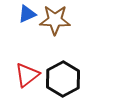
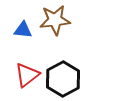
blue triangle: moved 4 px left, 16 px down; rotated 30 degrees clockwise
brown star: rotated 8 degrees counterclockwise
